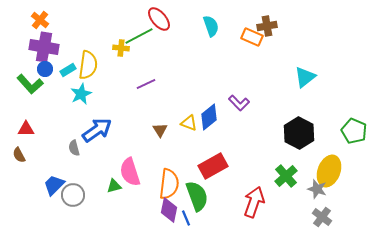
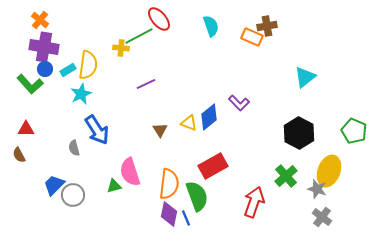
blue arrow: rotated 92 degrees clockwise
purple diamond: moved 4 px down
